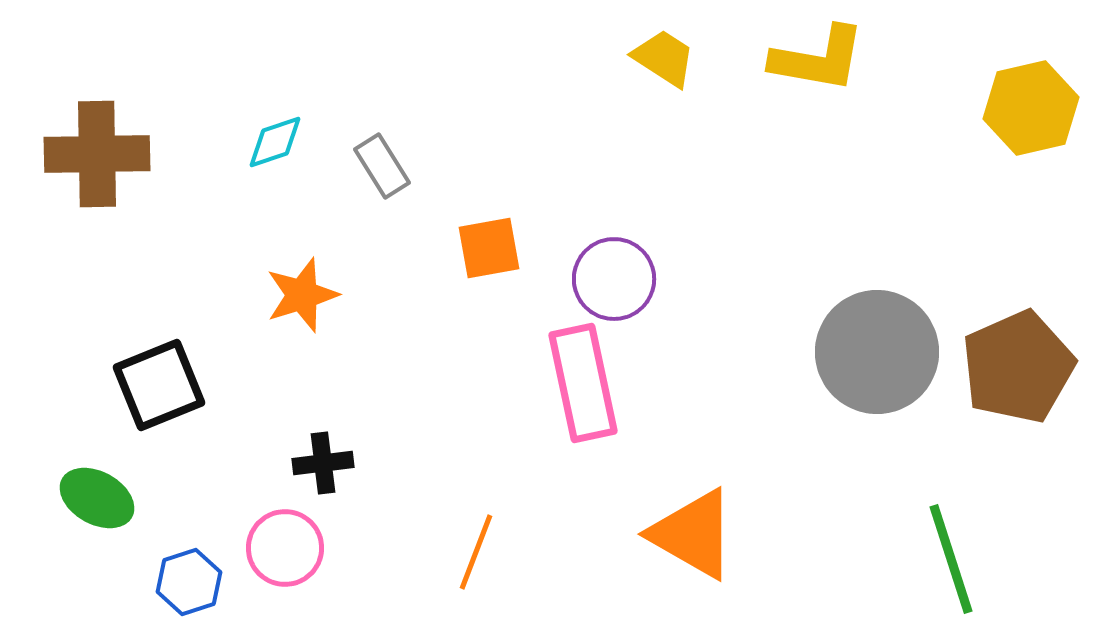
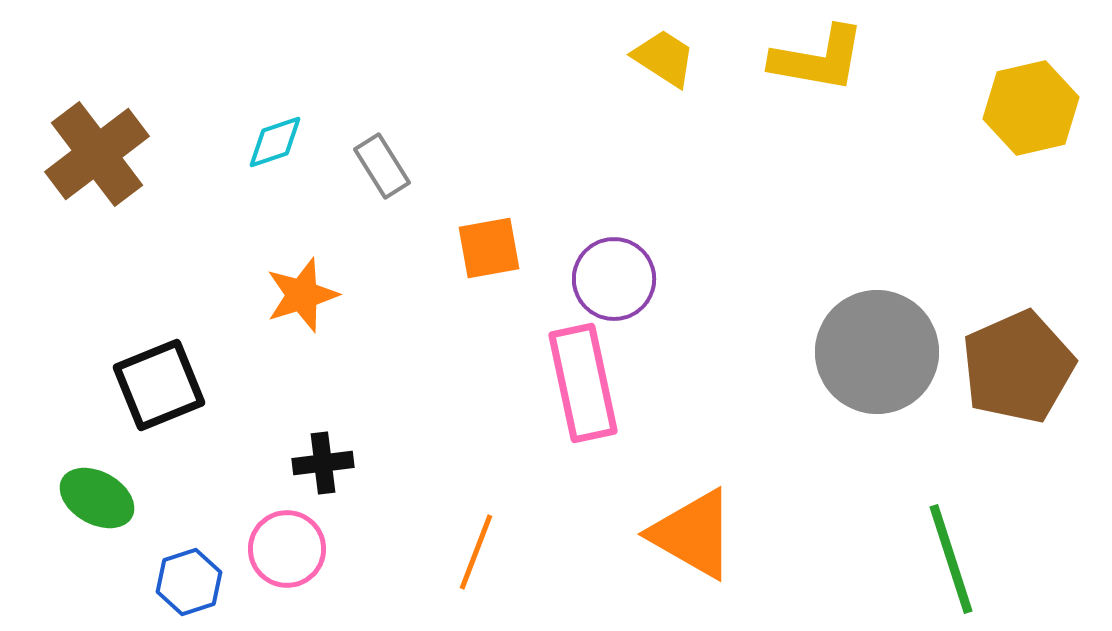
brown cross: rotated 36 degrees counterclockwise
pink circle: moved 2 px right, 1 px down
